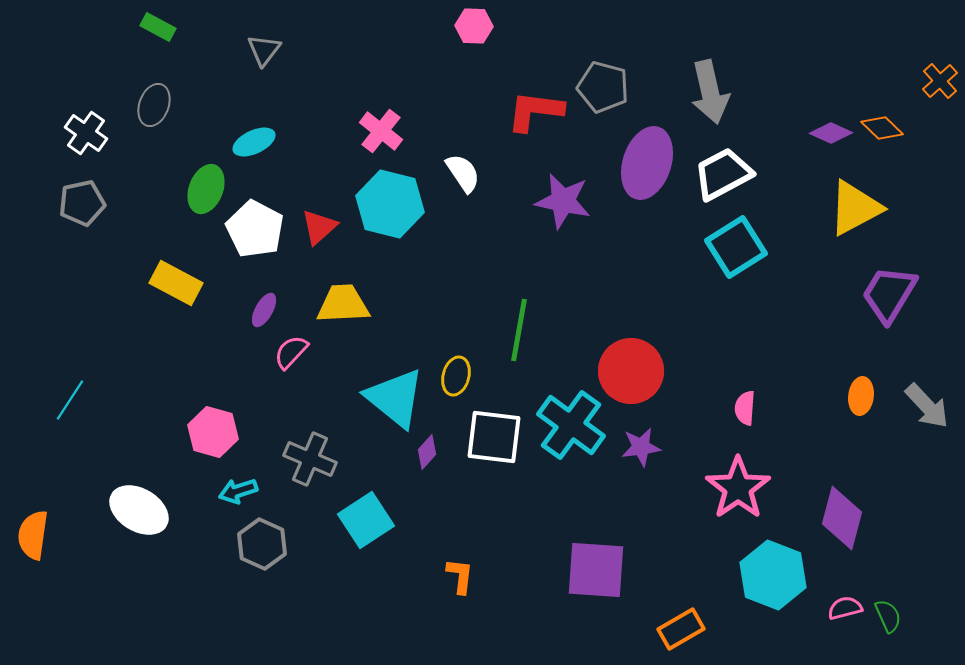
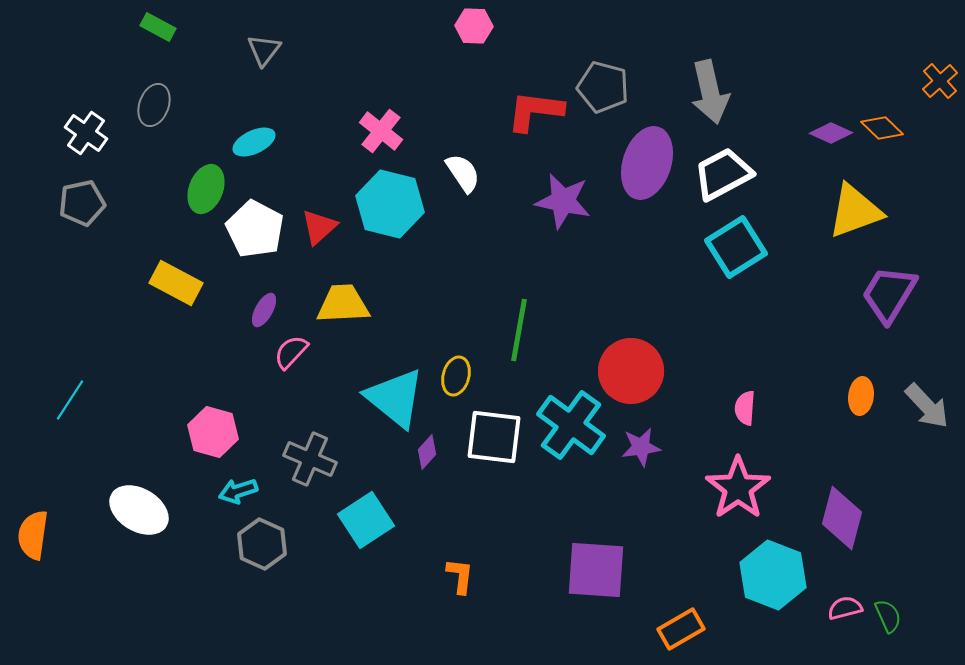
yellow triangle at (855, 208): moved 3 px down; rotated 8 degrees clockwise
